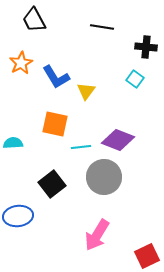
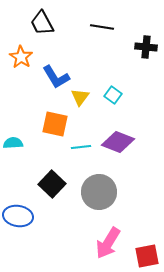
black trapezoid: moved 8 px right, 3 px down
orange star: moved 6 px up; rotated 10 degrees counterclockwise
cyan square: moved 22 px left, 16 px down
yellow triangle: moved 6 px left, 6 px down
purple diamond: moved 2 px down
gray circle: moved 5 px left, 15 px down
black square: rotated 8 degrees counterclockwise
blue ellipse: rotated 16 degrees clockwise
pink arrow: moved 11 px right, 8 px down
red square: rotated 15 degrees clockwise
